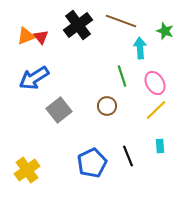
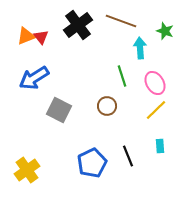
gray square: rotated 25 degrees counterclockwise
